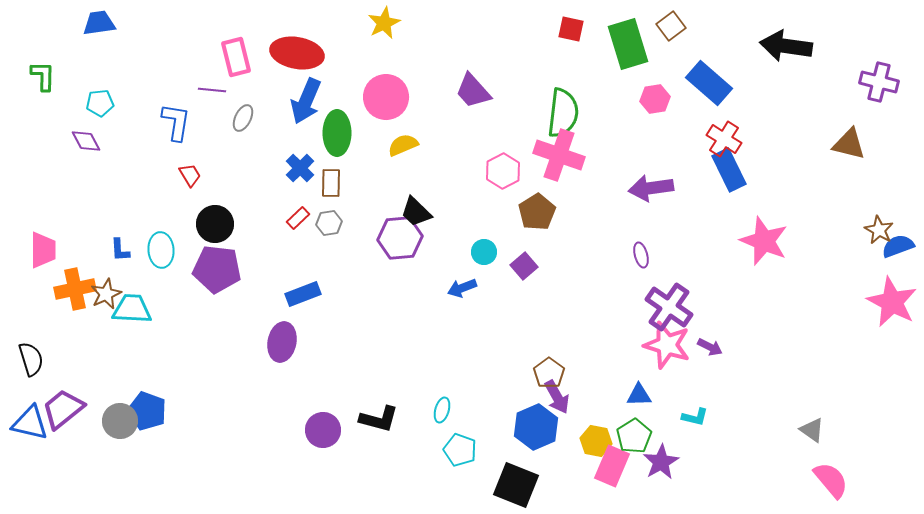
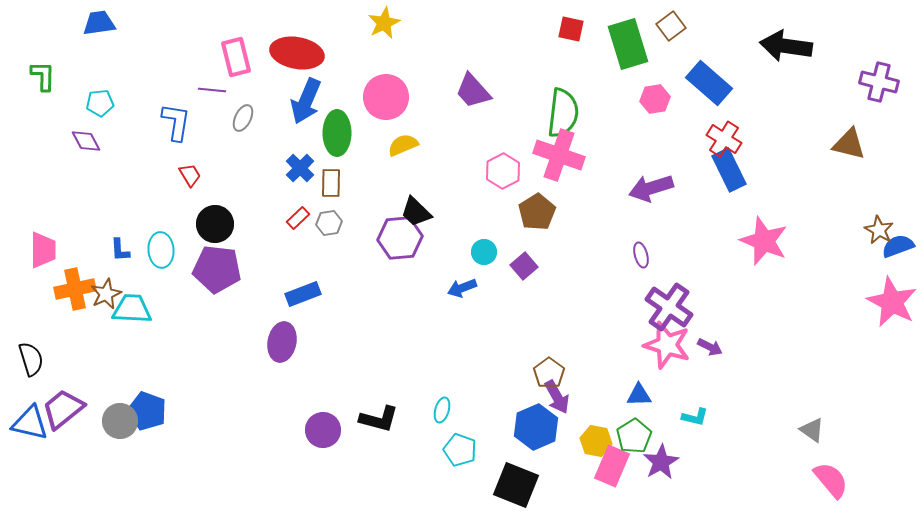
purple arrow at (651, 188): rotated 9 degrees counterclockwise
